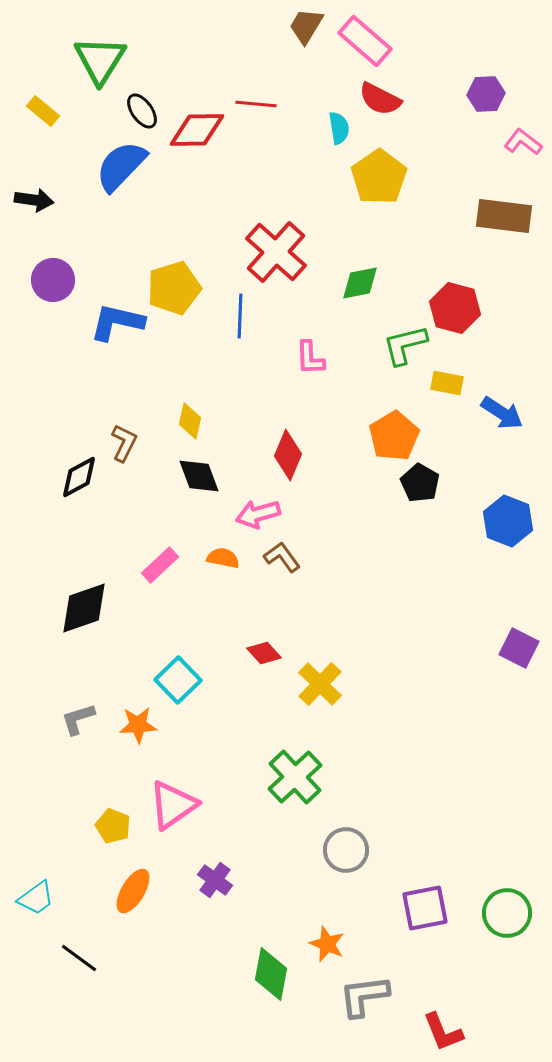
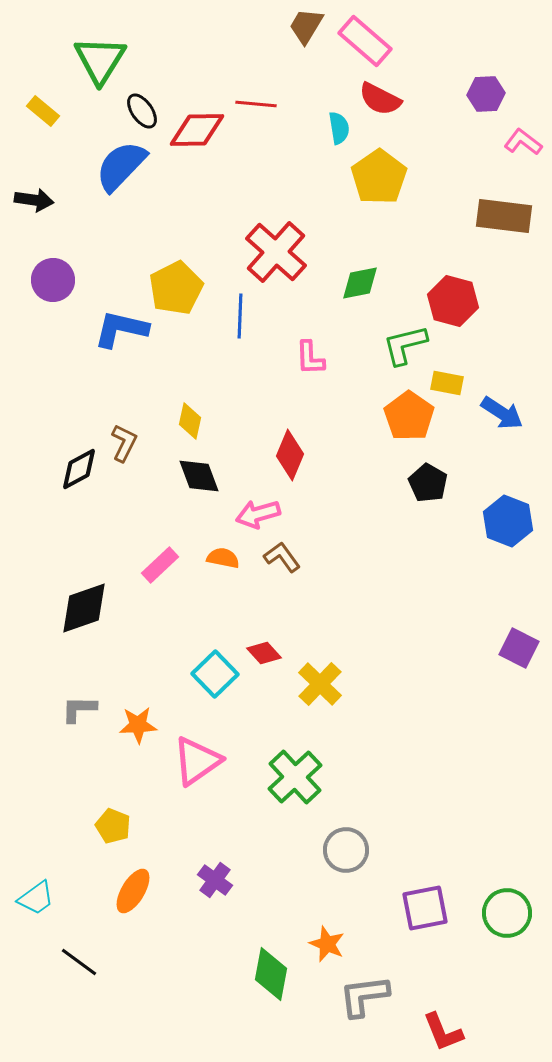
yellow pentagon at (174, 288): moved 2 px right; rotated 10 degrees counterclockwise
red hexagon at (455, 308): moved 2 px left, 7 px up
blue L-shape at (117, 322): moved 4 px right, 7 px down
orange pentagon at (394, 436): moved 15 px right, 20 px up; rotated 6 degrees counterclockwise
red diamond at (288, 455): moved 2 px right
black diamond at (79, 477): moved 8 px up
black pentagon at (420, 483): moved 8 px right
cyan square at (178, 680): moved 37 px right, 6 px up
gray L-shape at (78, 719): moved 1 px right, 10 px up; rotated 18 degrees clockwise
pink triangle at (173, 805): moved 24 px right, 44 px up
black line at (79, 958): moved 4 px down
